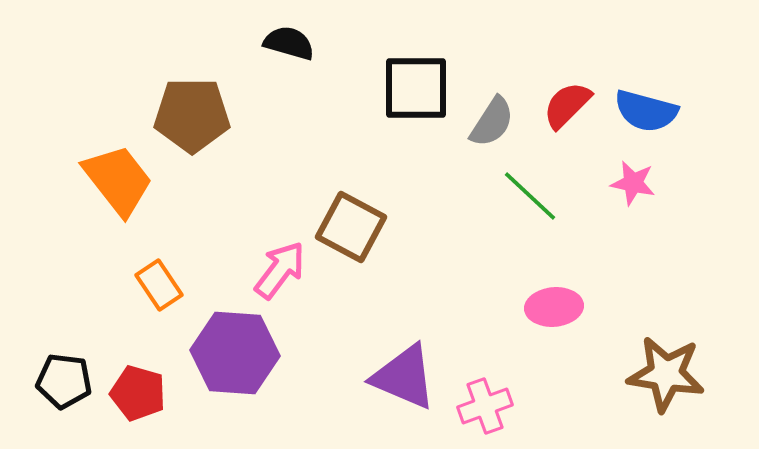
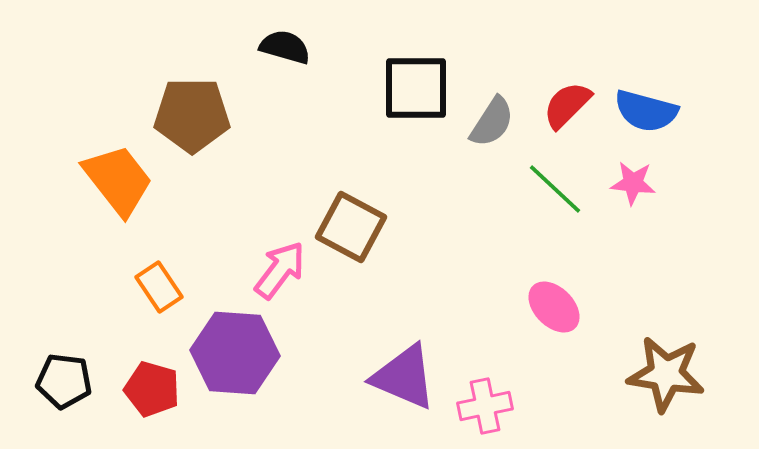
black semicircle: moved 4 px left, 4 px down
pink star: rotated 6 degrees counterclockwise
green line: moved 25 px right, 7 px up
orange rectangle: moved 2 px down
pink ellipse: rotated 50 degrees clockwise
red pentagon: moved 14 px right, 4 px up
pink cross: rotated 8 degrees clockwise
